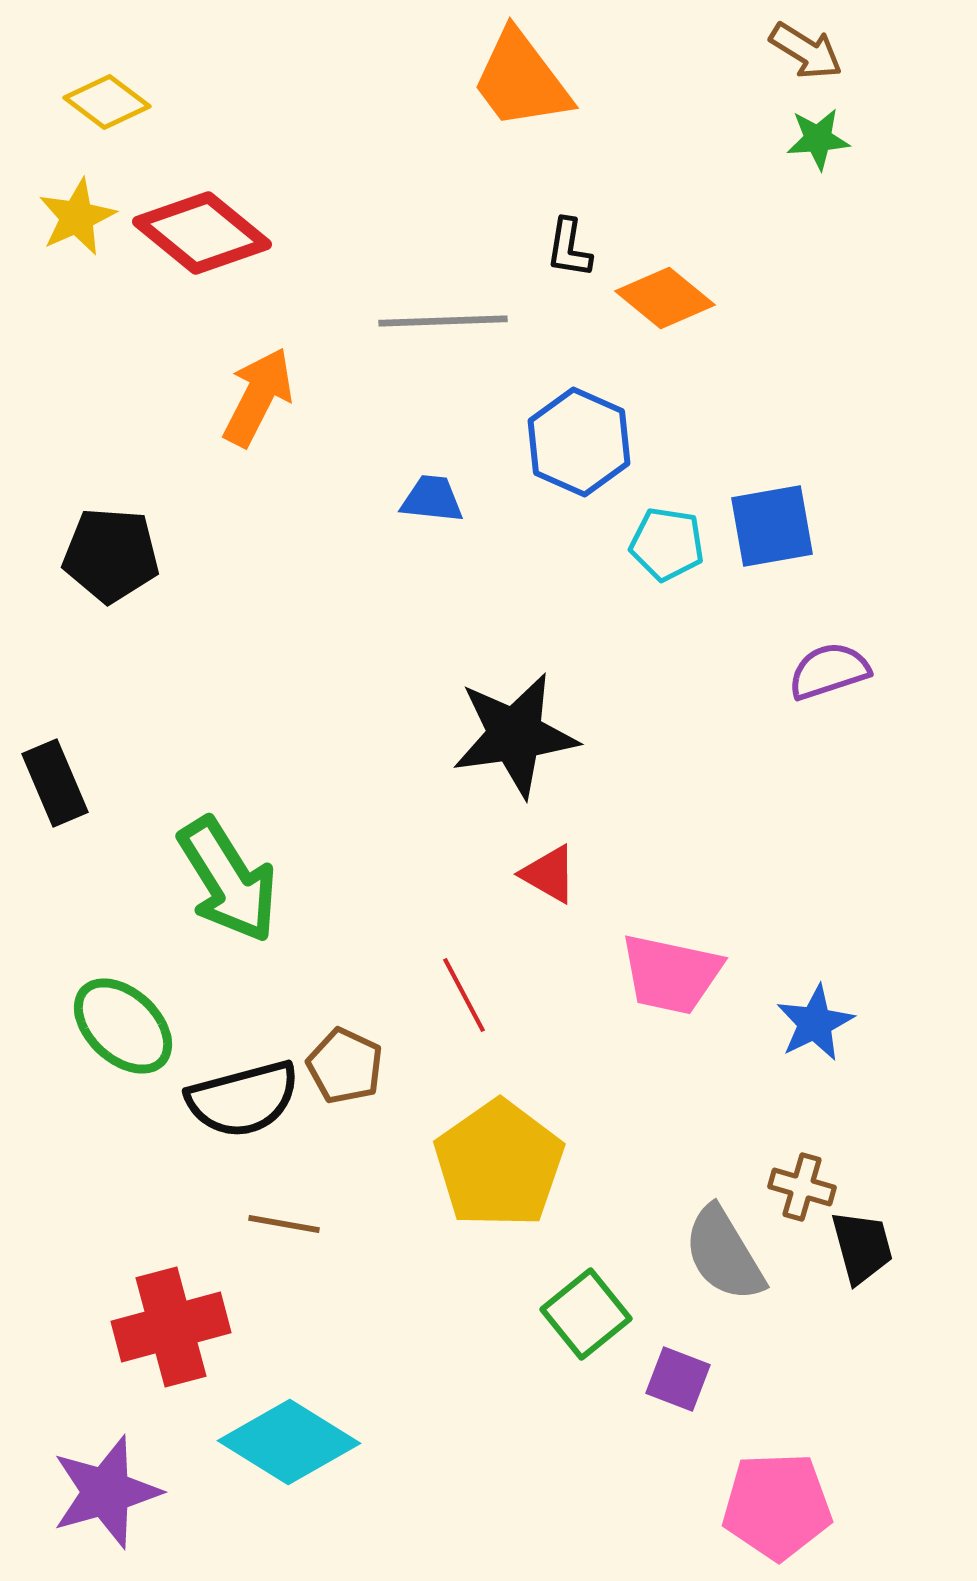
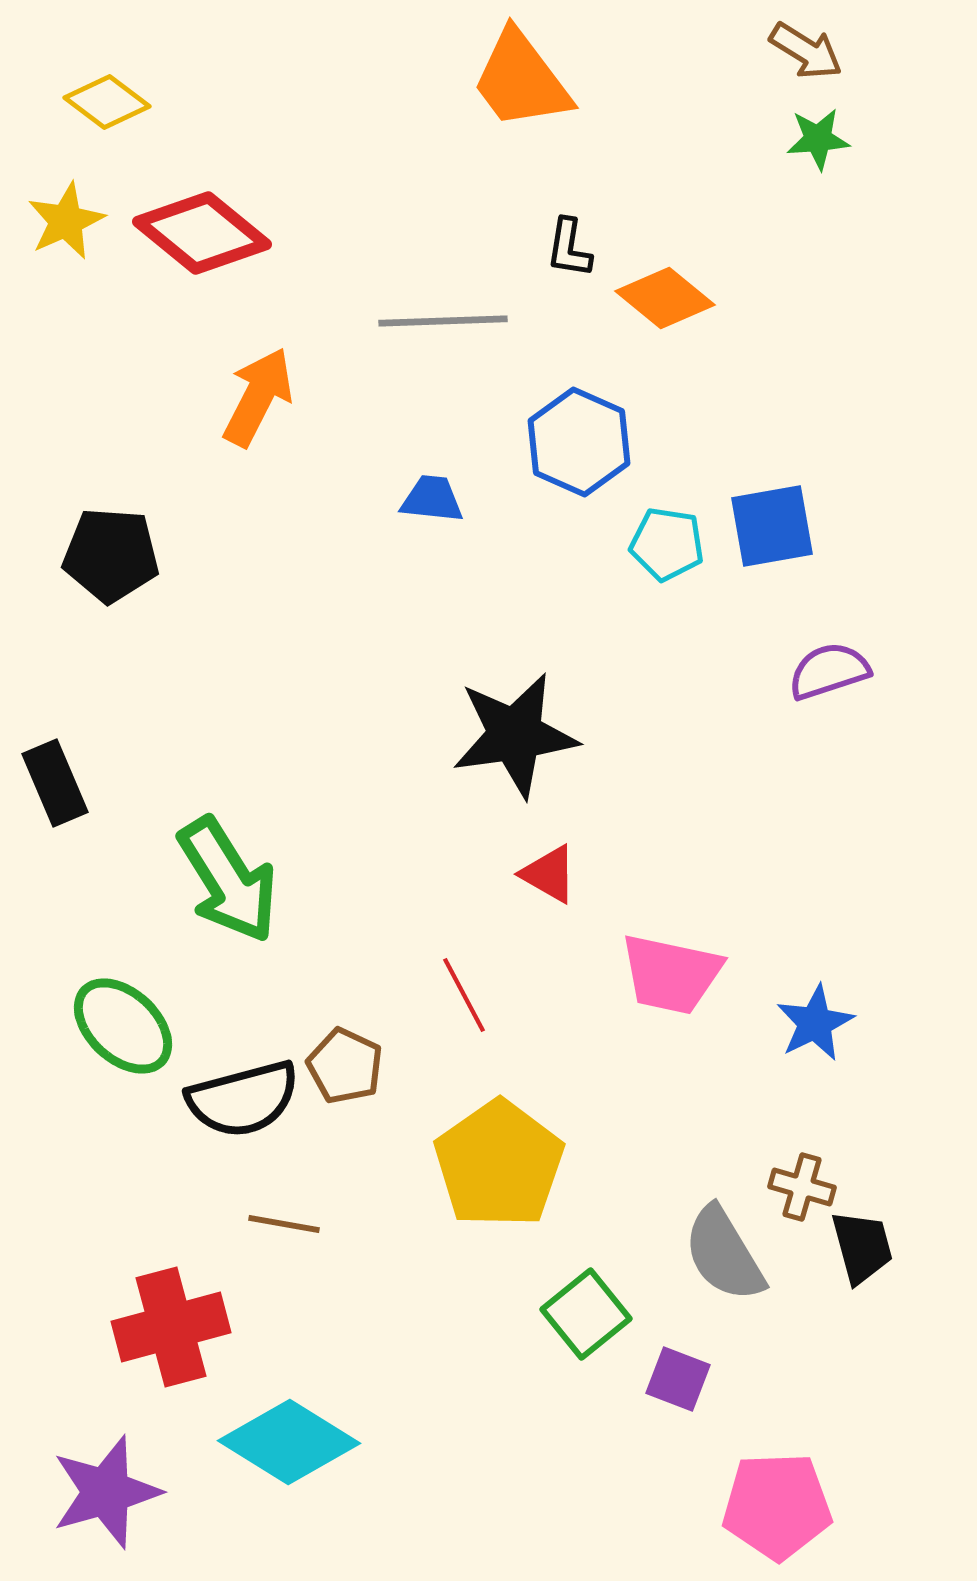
yellow star: moved 11 px left, 4 px down
